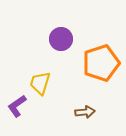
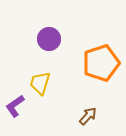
purple circle: moved 12 px left
purple L-shape: moved 2 px left
brown arrow: moved 3 px right, 4 px down; rotated 42 degrees counterclockwise
